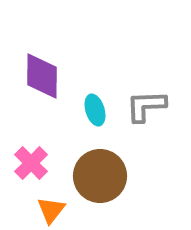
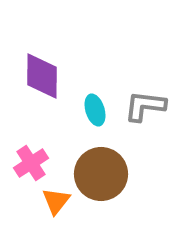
gray L-shape: moved 1 px left; rotated 9 degrees clockwise
pink cross: rotated 12 degrees clockwise
brown circle: moved 1 px right, 2 px up
orange triangle: moved 5 px right, 9 px up
